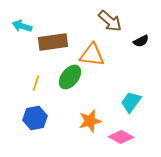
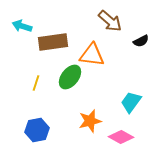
blue hexagon: moved 2 px right, 12 px down
